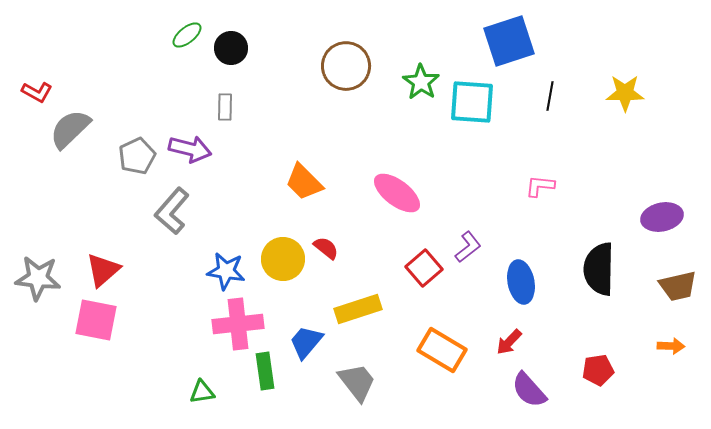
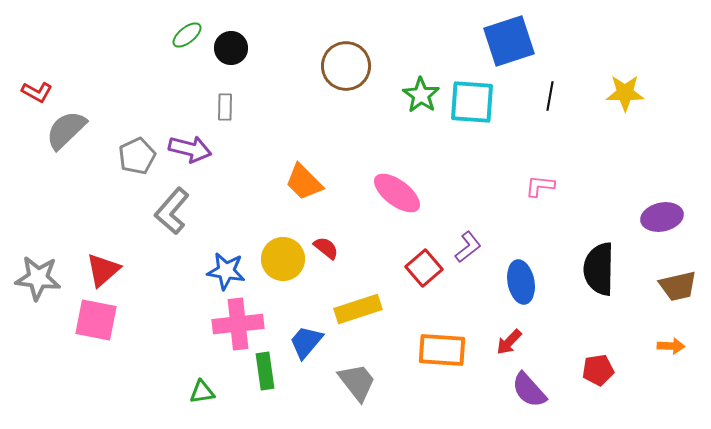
green star: moved 13 px down
gray semicircle: moved 4 px left, 1 px down
orange rectangle: rotated 27 degrees counterclockwise
